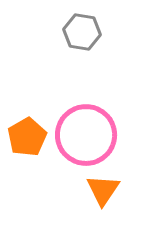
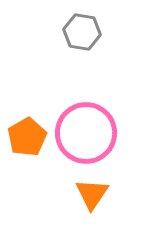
pink circle: moved 2 px up
orange triangle: moved 11 px left, 4 px down
